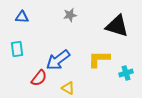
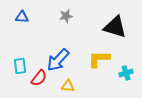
gray star: moved 4 px left, 1 px down
black triangle: moved 2 px left, 1 px down
cyan rectangle: moved 3 px right, 17 px down
blue arrow: rotated 10 degrees counterclockwise
yellow triangle: moved 2 px up; rotated 24 degrees counterclockwise
